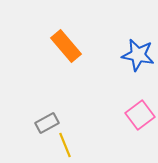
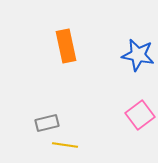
orange rectangle: rotated 28 degrees clockwise
gray rectangle: rotated 15 degrees clockwise
yellow line: rotated 60 degrees counterclockwise
